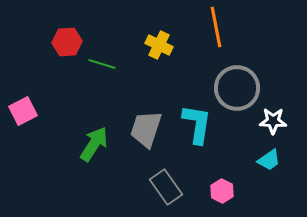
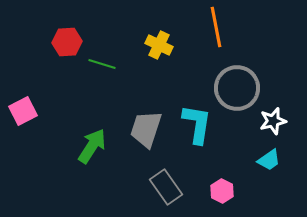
white star: rotated 16 degrees counterclockwise
green arrow: moved 2 px left, 2 px down
